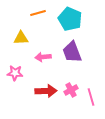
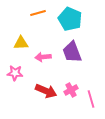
yellow triangle: moved 5 px down
red arrow: rotated 25 degrees clockwise
pink line: moved 2 px down
